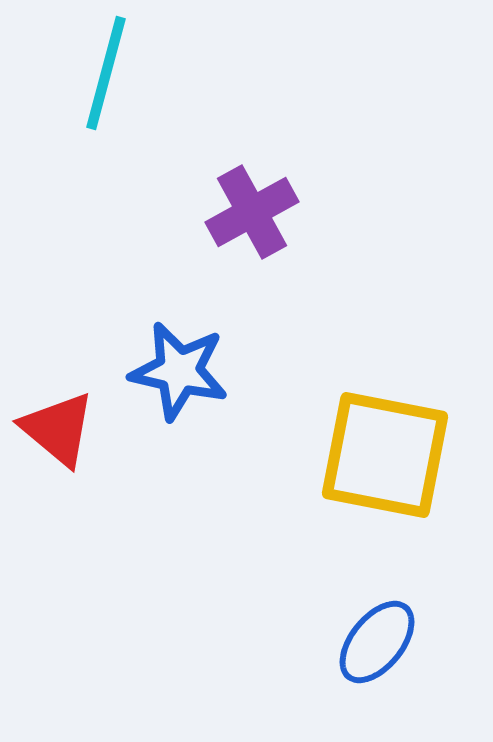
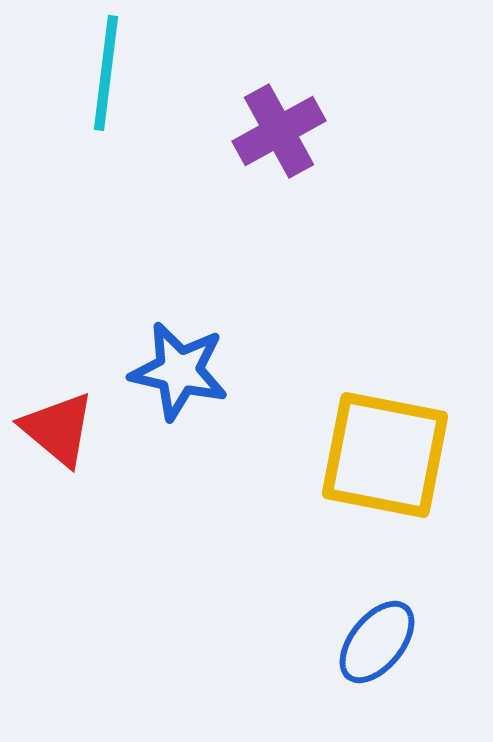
cyan line: rotated 8 degrees counterclockwise
purple cross: moved 27 px right, 81 px up
